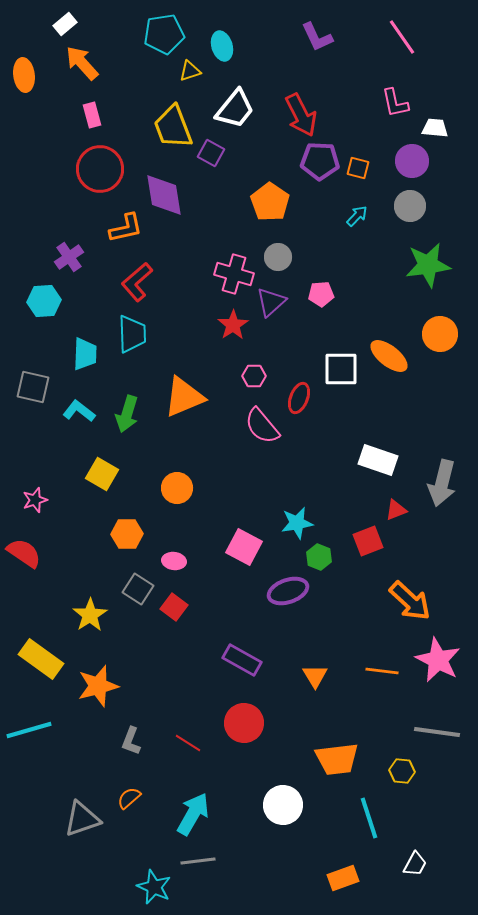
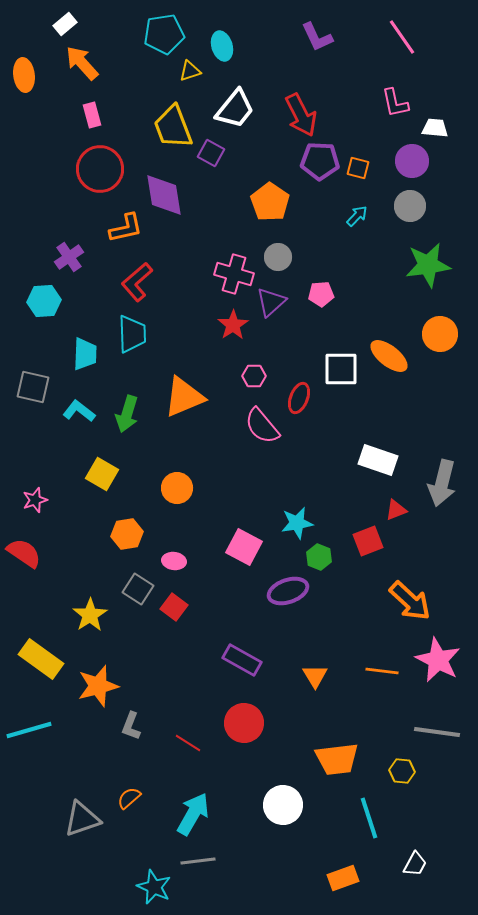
orange hexagon at (127, 534): rotated 8 degrees counterclockwise
gray L-shape at (131, 741): moved 15 px up
